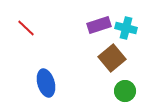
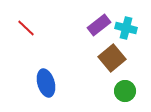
purple rectangle: rotated 20 degrees counterclockwise
